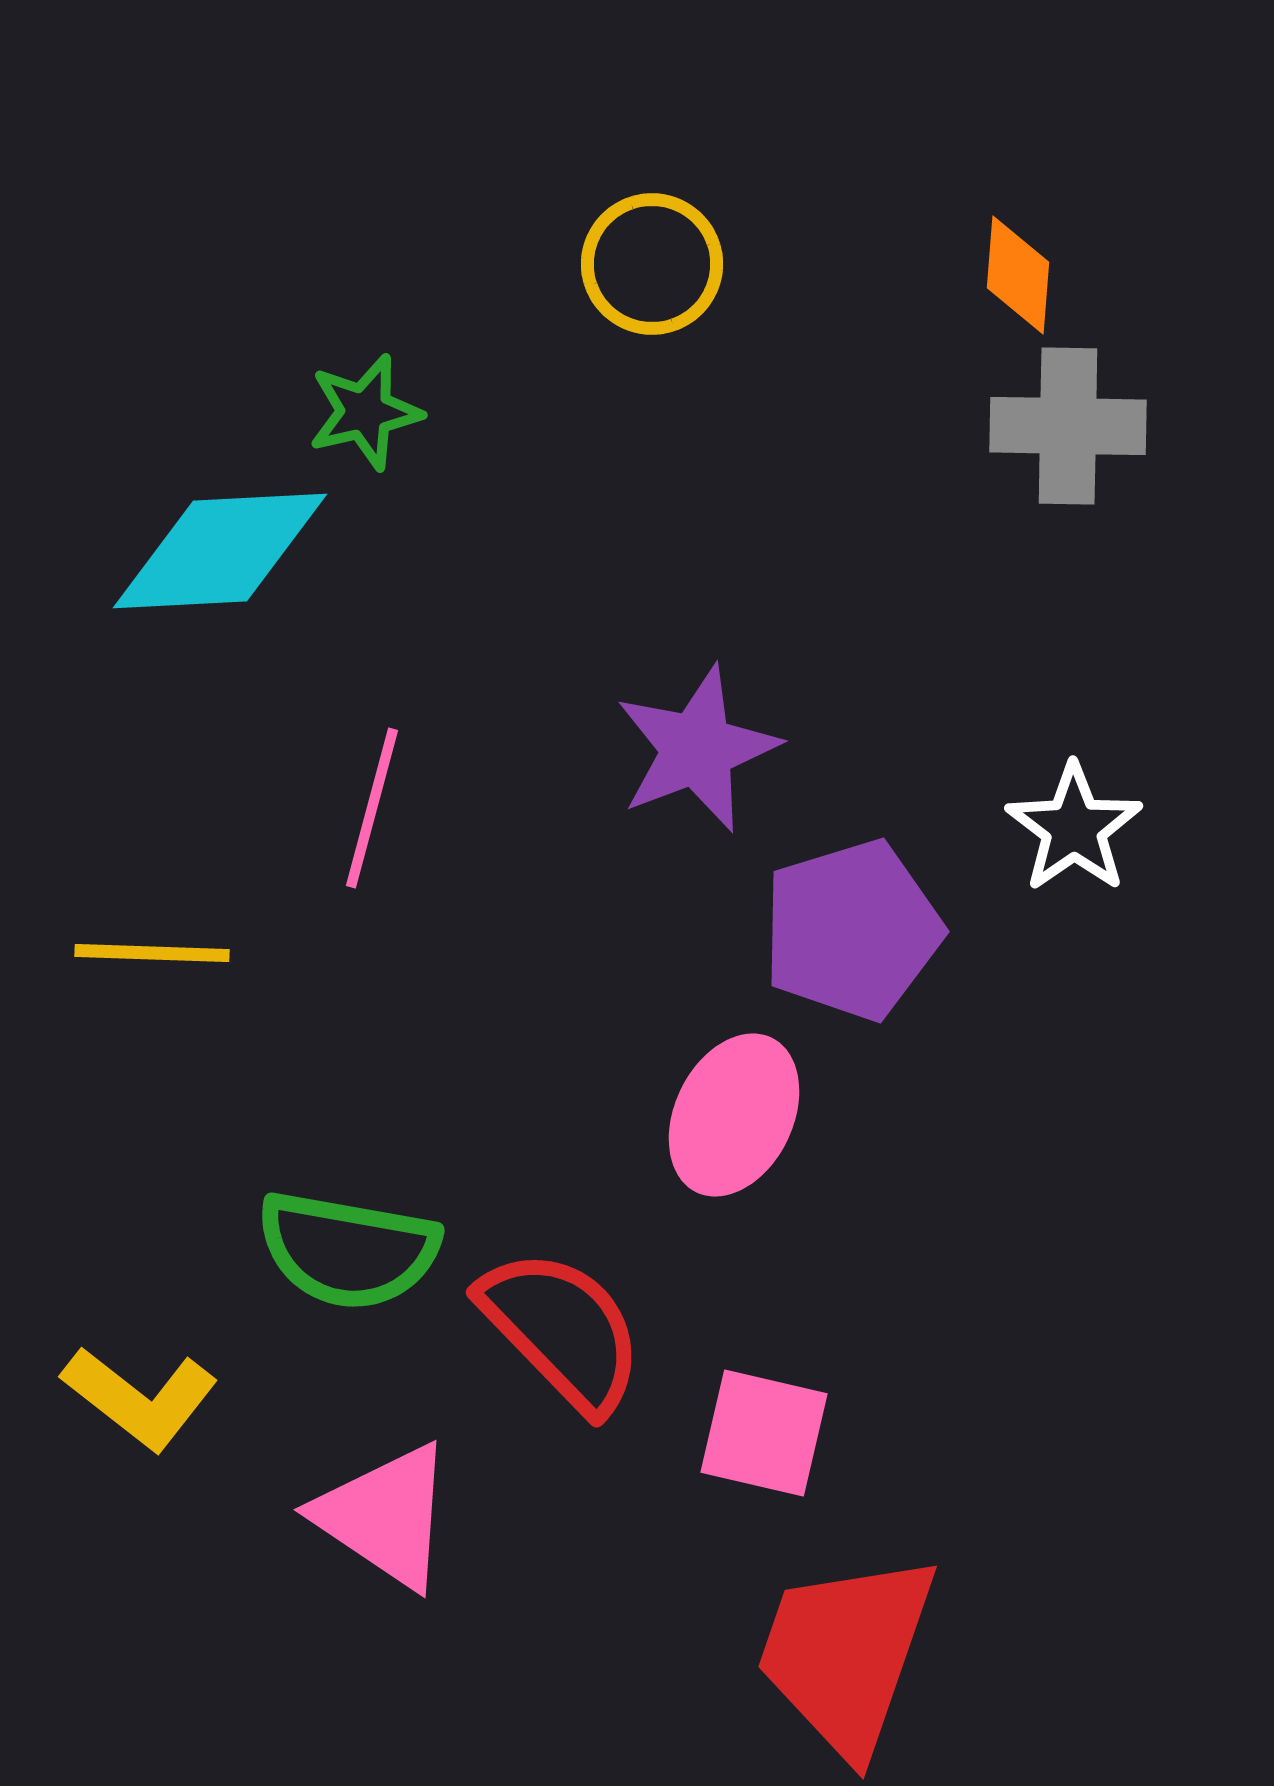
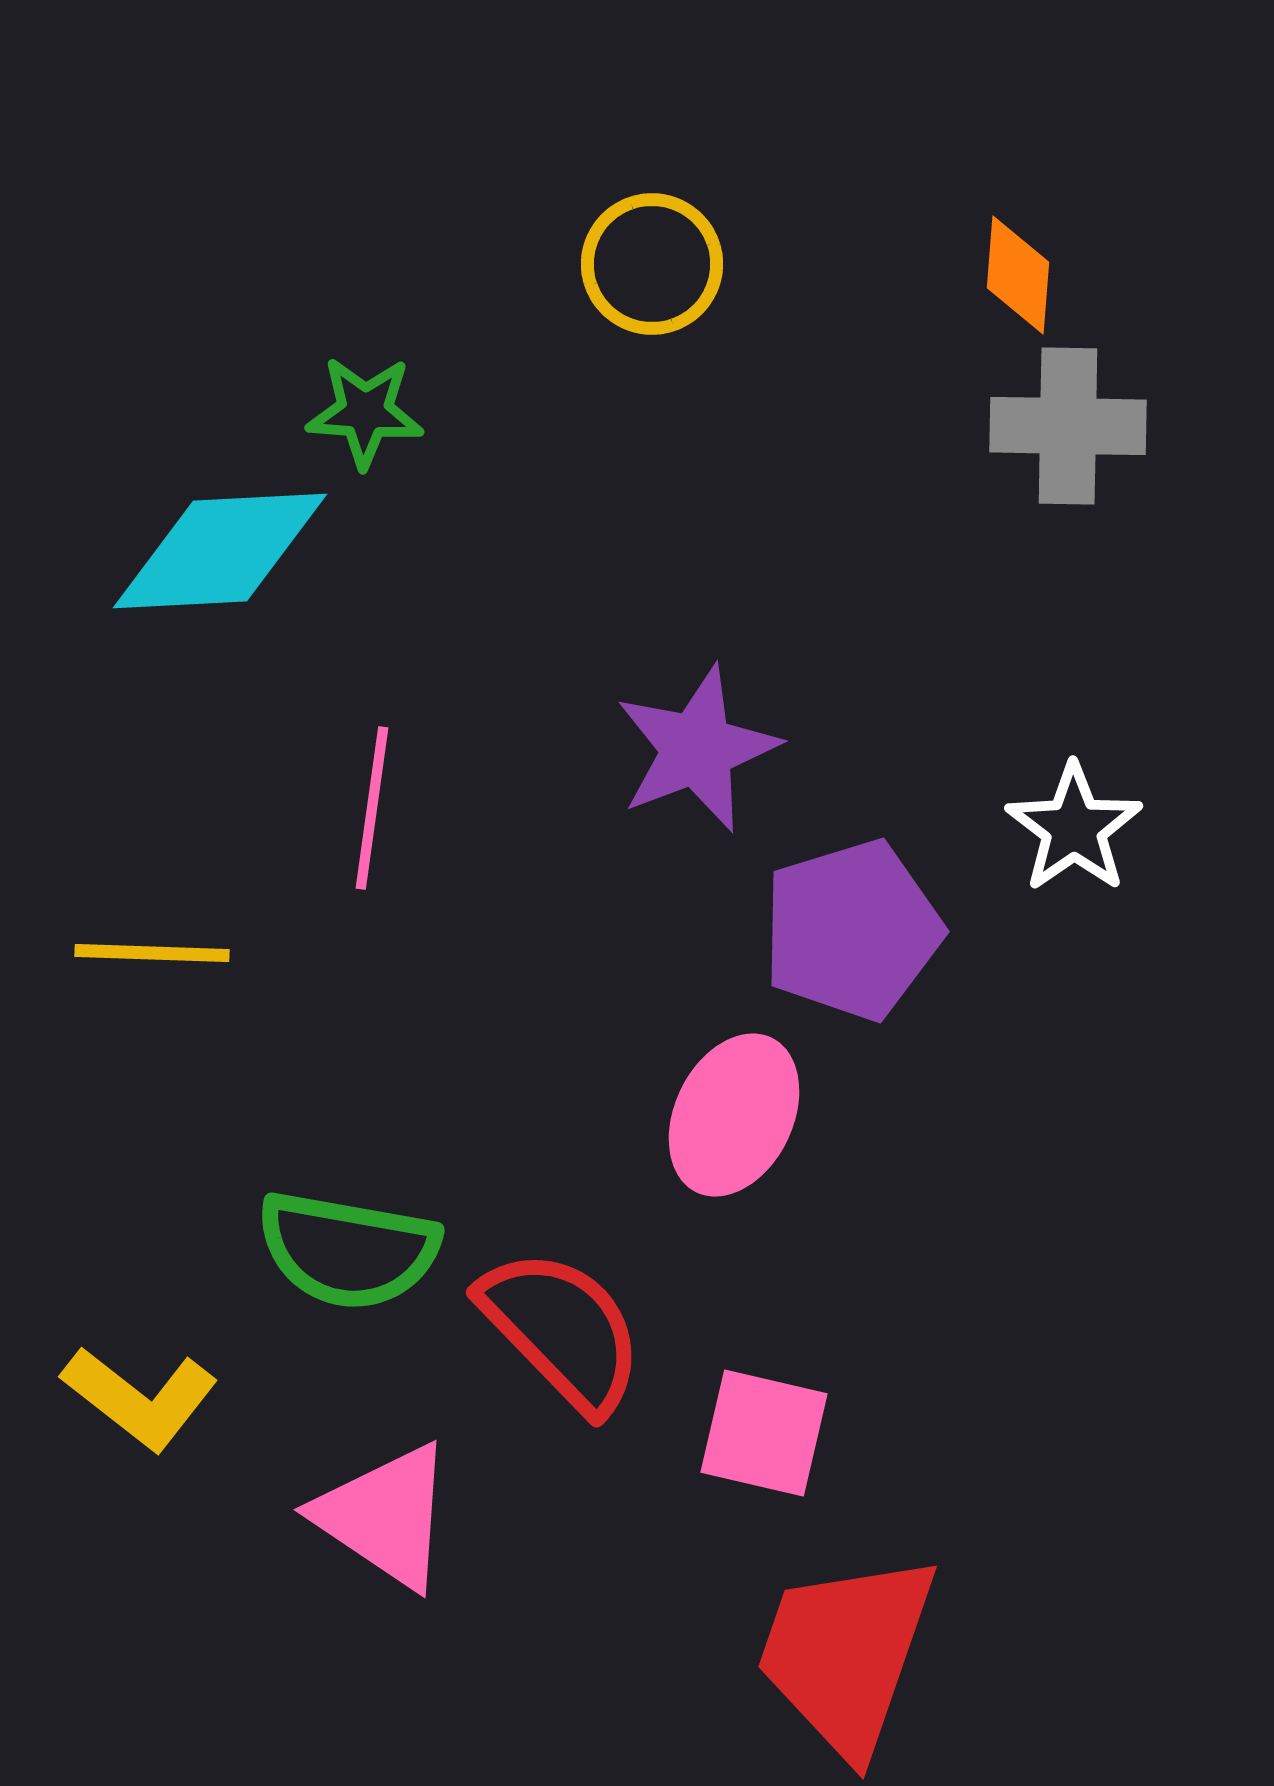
green star: rotated 17 degrees clockwise
pink line: rotated 7 degrees counterclockwise
